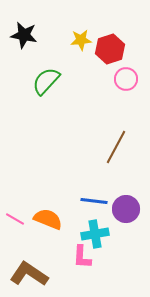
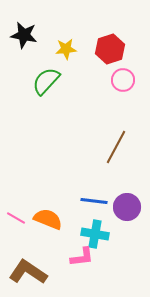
yellow star: moved 15 px left, 9 px down
pink circle: moved 3 px left, 1 px down
purple circle: moved 1 px right, 2 px up
pink line: moved 1 px right, 1 px up
cyan cross: rotated 20 degrees clockwise
pink L-shape: rotated 100 degrees counterclockwise
brown L-shape: moved 1 px left, 2 px up
